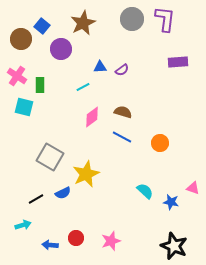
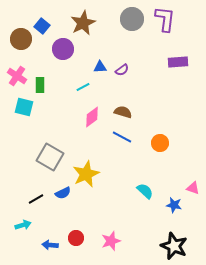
purple circle: moved 2 px right
blue star: moved 3 px right, 3 px down
